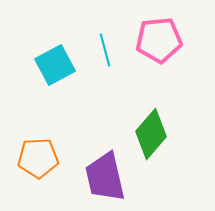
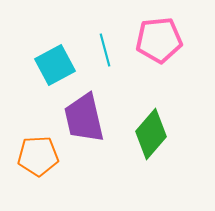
orange pentagon: moved 2 px up
purple trapezoid: moved 21 px left, 59 px up
